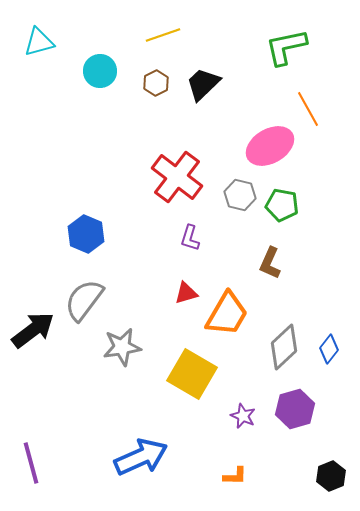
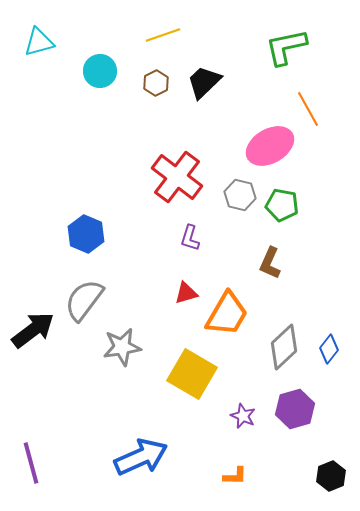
black trapezoid: moved 1 px right, 2 px up
